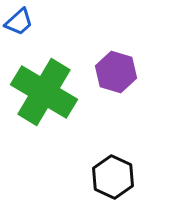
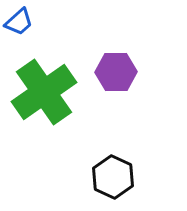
purple hexagon: rotated 18 degrees counterclockwise
green cross: rotated 24 degrees clockwise
